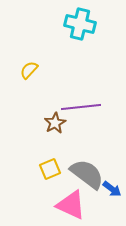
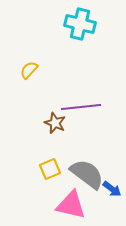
brown star: rotated 20 degrees counterclockwise
pink triangle: rotated 12 degrees counterclockwise
